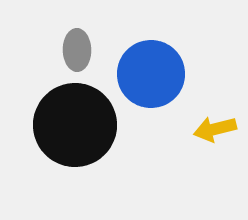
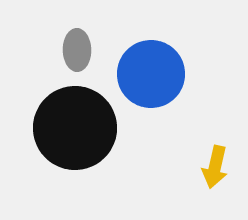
black circle: moved 3 px down
yellow arrow: moved 38 px down; rotated 63 degrees counterclockwise
